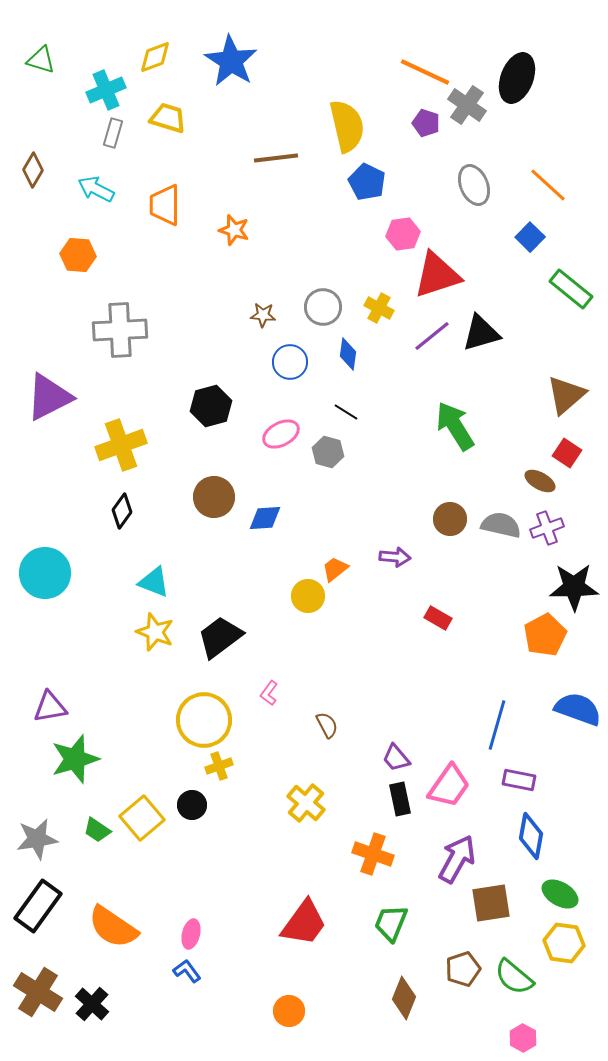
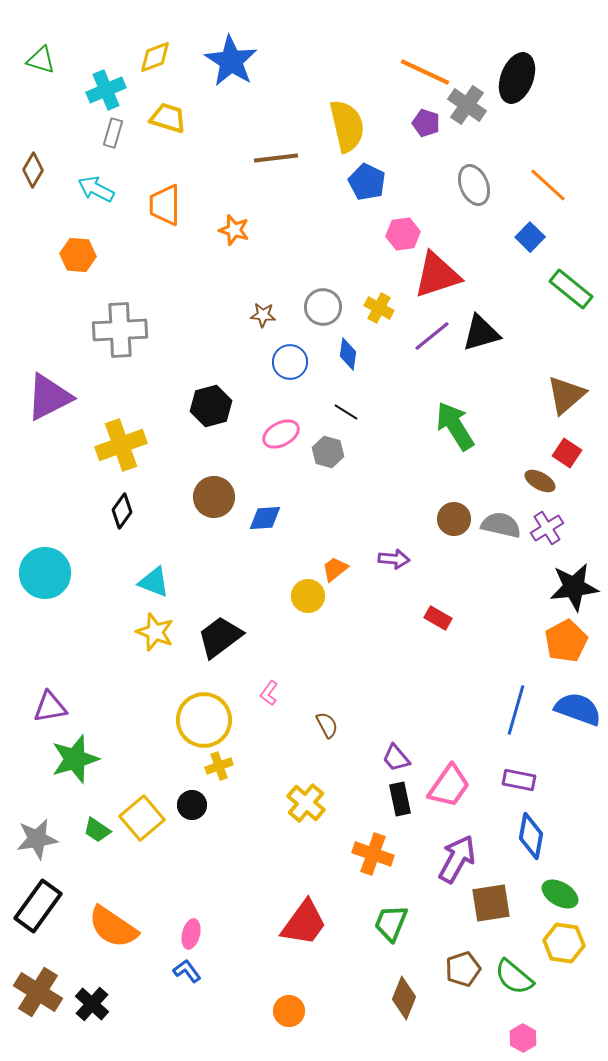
brown circle at (450, 519): moved 4 px right
purple cross at (547, 528): rotated 12 degrees counterclockwise
purple arrow at (395, 557): moved 1 px left, 2 px down
black star at (574, 587): rotated 6 degrees counterclockwise
orange pentagon at (545, 635): moved 21 px right, 6 px down
blue line at (497, 725): moved 19 px right, 15 px up
